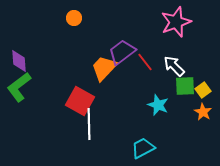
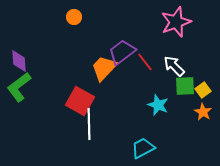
orange circle: moved 1 px up
